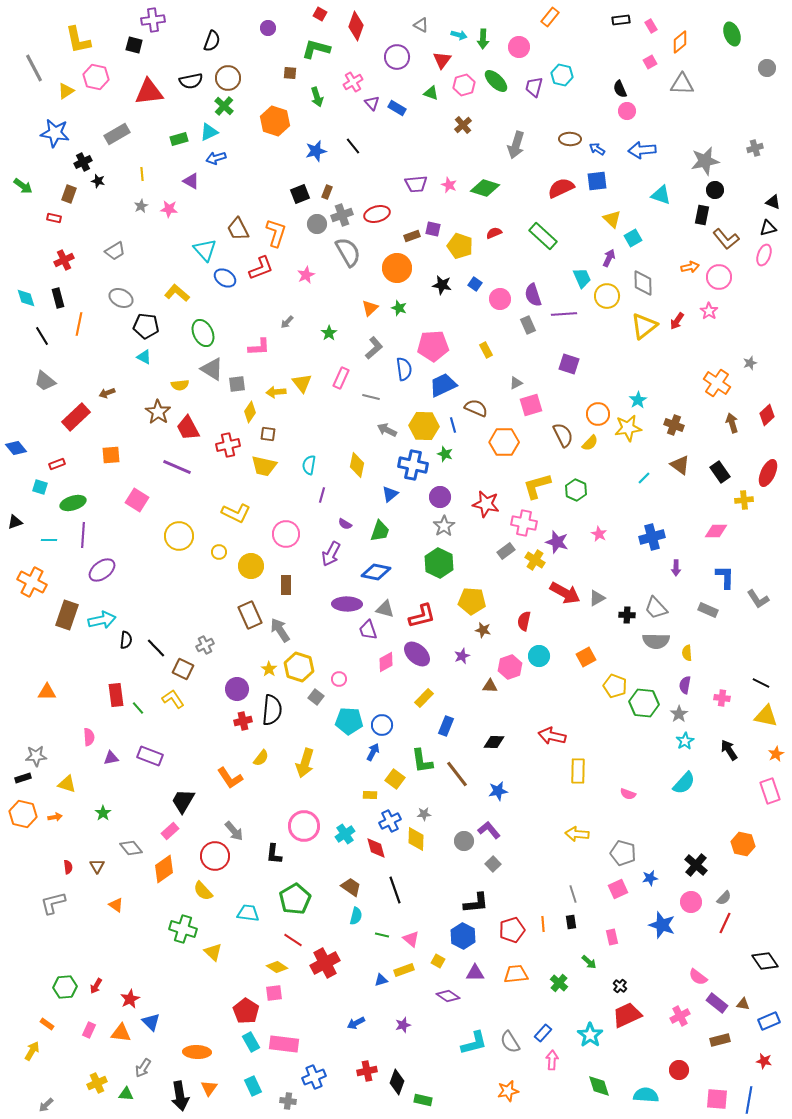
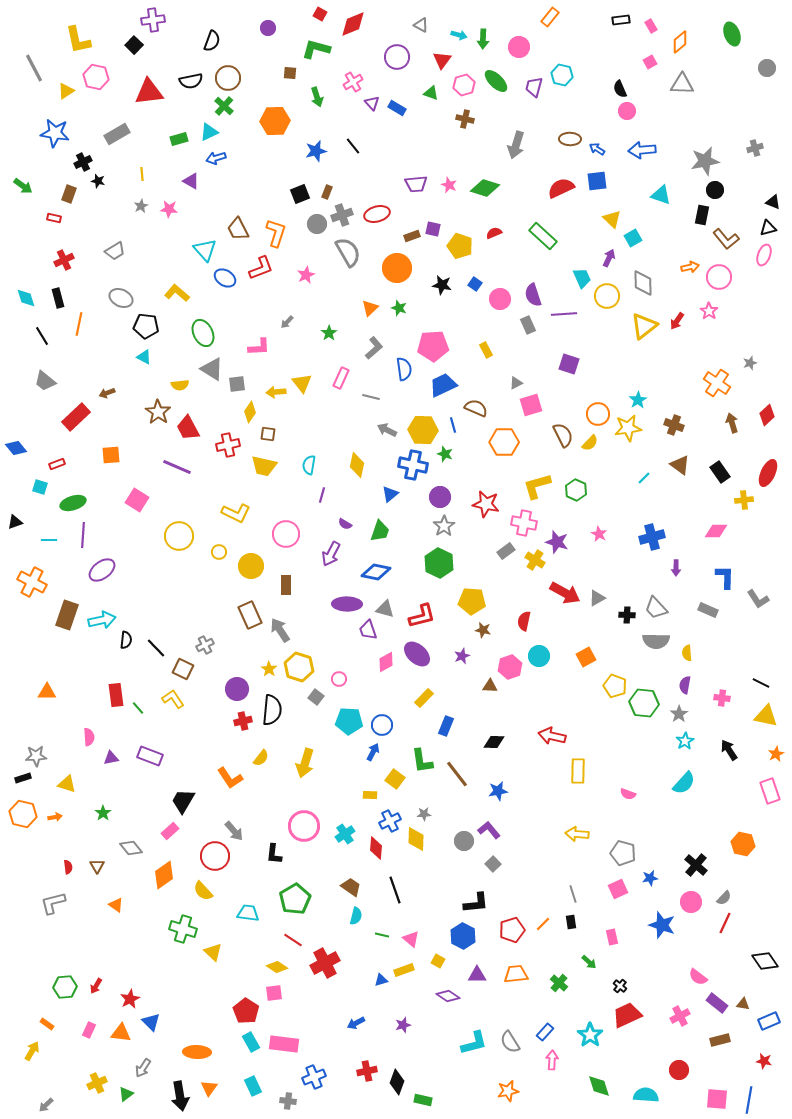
red diamond at (356, 26): moved 3 px left, 2 px up; rotated 48 degrees clockwise
black square at (134, 45): rotated 30 degrees clockwise
orange hexagon at (275, 121): rotated 20 degrees counterclockwise
brown cross at (463, 125): moved 2 px right, 6 px up; rotated 36 degrees counterclockwise
yellow hexagon at (424, 426): moved 1 px left, 4 px down
red diamond at (376, 848): rotated 20 degrees clockwise
orange diamond at (164, 869): moved 6 px down
orange line at (543, 924): rotated 49 degrees clockwise
purple triangle at (475, 973): moved 2 px right, 2 px down
blue rectangle at (543, 1033): moved 2 px right, 1 px up
green triangle at (126, 1094): rotated 42 degrees counterclockwise
